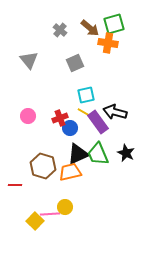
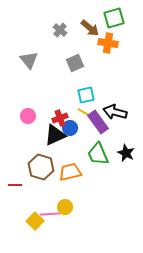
green square: moved 6 px up
black triangle: moved 23 px left, 19 px up
brown hexagon: moved 2 px left, 1 px down
